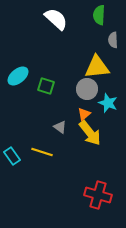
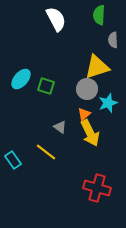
white semicircle: rotated 20 degrees clockwise
yellow triangle: rotated 12 degrees counterclockwise
cyan ellipse: moved 3 px right, 3 px down; rotated 10 degrees counterclockwise
cyan star: rotated 30 degrees clockwise
yellow arrow: rotated 12 degrees clockwise
yellow line: moved 4 px right; rotated 20 degrees clockwise
cyan rectangle: moved 1 px right, 4 px down
red cross: moved 1 px left, 7 px up
